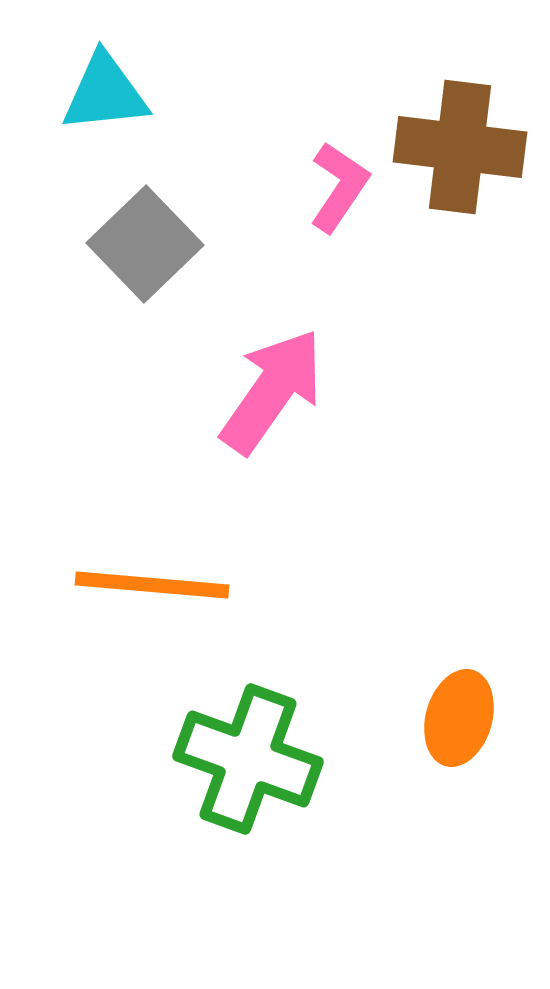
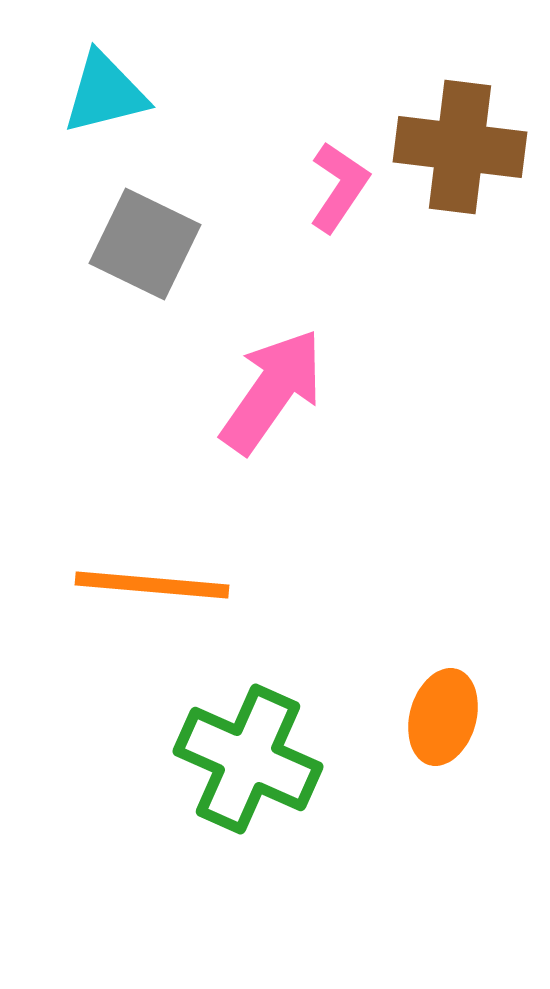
cyan triangle: rotated 8 degrees counterclockwise
gray square: rotated 20 degrees counterclockwise
orange ellipse: moved 16 px left, 1 px up
green cross: rotated 4 degrees clockwise
